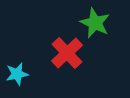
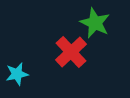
red cross: moved 4 px right, 1 px up
